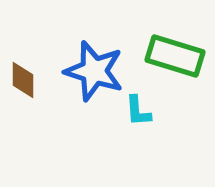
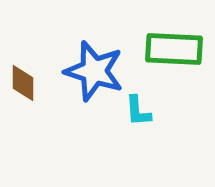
green rectangle: moved 1 px left, 7 px up; rotated 14 degrees counterclockwise
brown diamond: moved 3 px down
